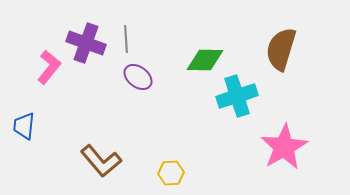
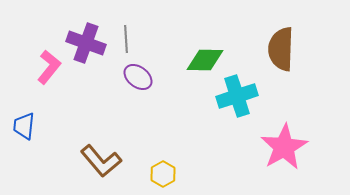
brown semicircle: rotated 15 degrees counterclockwise
yellow hexagon: moved 8 px left, 1 px down; rotated 25 degrees counterclockwise
